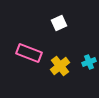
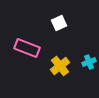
pink rectangle: moved 2 px left, 5 px up
